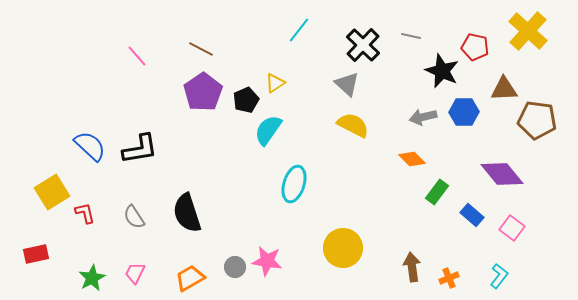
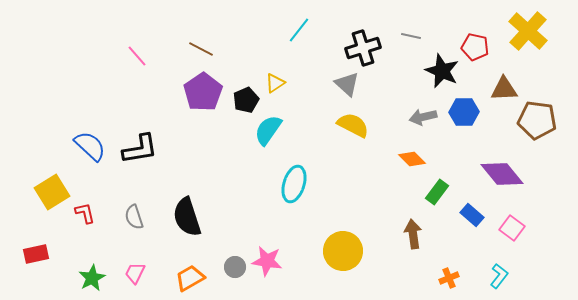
black cross: moved 3 px down; rotated 28 degrees clockwise
black semicircle: moved 4 px down
gray semicircle: rotated 15 degrees clockwise
yellow circle: moved 3 px down
brown arrow: moved 1 px right, 33 px up
